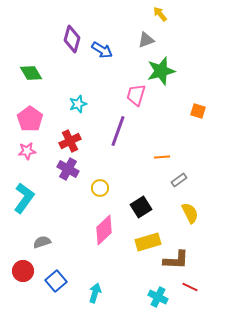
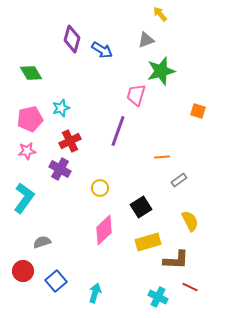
cyan star: moved 17 px left, 4 px down
pink pentagon: rotated 25 degrees clockwise
purple cross: moved 8 px left
yellow semicircle: moved 8 px down
